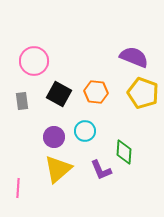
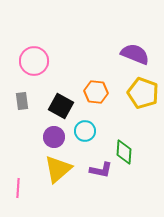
purple semicircle: moved 1 px right, 3 px up
black square: moved 2 px right, 12 px down
purple L-shape: rotated 55 degrees counterclockwise
